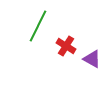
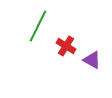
purple triangle: moved 1 px down
